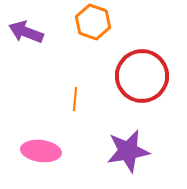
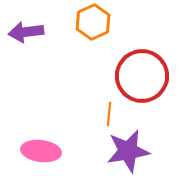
orange hexagon: rotated 16 degrees clockwise
purple arrow: rotated 28 degrees counterclockwise
orange line: moved 34 px right, 15 px down
